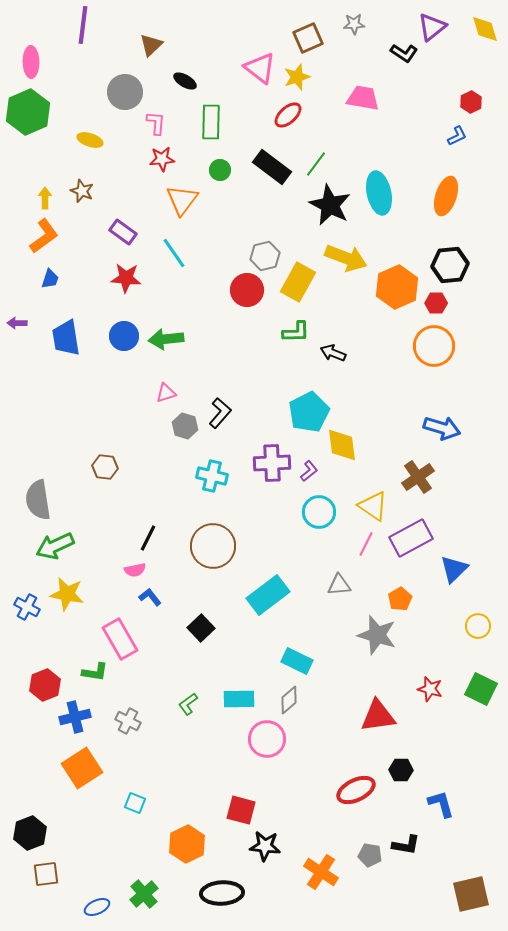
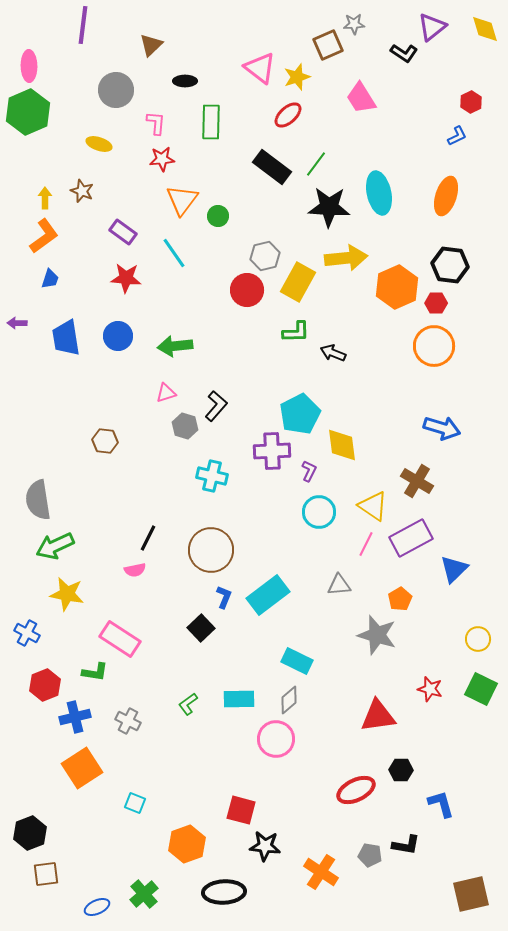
brown square at (308, 38): moved 20 px right, 7 px down
pink ellipse at (31, 62): moved 2 px left, 4 px down
black ellipse at (185, 81): rotated 30 degrees counterclockwise
gray circle at (125, 92): moved 9 px left, 2 px up
pink trapezoid at (363, 98): moved 2 px left; rotated 132 degrees counterclockwise
yellow ellipse at (90, 140): moved 9 px right, 4 px down
green circle at (220, 170): moved 2 px left, 46 px down
black star at (330, 205): moved 1 px left, 2 px down; rotated 24 degrees counterclockwise
yellow arrow at (346, 258): rotated 27 degrees counterclockwise
black hexagon at (450, 265): rotated 12 degrees clockwise
blue circle at (124, 336): moved 6 px left
green arrow at (166, 339): moved 9 px right, 7 px down
cyan pentagon at (309, 412): moved 9 px left, 2 px down
black L-shape at (220, 413): moved 4 px left, 7 px up
purple cross at (272, 463): moved 12 px up
brown hexagon at (105, 467): moved 26 px up
purple L-shape at (309, 471): rotated 25 degrees counterclockwise
brown cross at (418, 477): moved 1 px left, 4 px down; rotated 24 degrees counterclockwise
brown circle at (213, 546): moved 2 px left, 4 px down
blue L-shape at (150, 597): moved 74 px right; rotated 60 degrees clockwise
blue cross at (27, 607): moved 26 px down
yellow circle at (478, 626): moved 13 px down
pink rectangle at (120, 639): rotated 27 degrees counterclockwise
pink circle at (267, 739): moved 9 px right
orange hexagon at (187, 844): rotated 6 degrees clockwise
black ellipse at (222, 893): moved 2 px right, 1 px up
